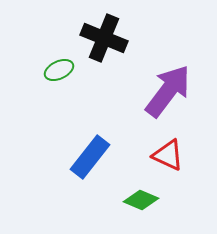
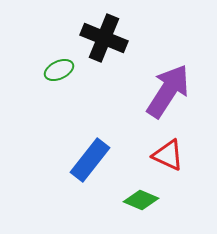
purple arrow: rotated 4 degrees counterclockwise
blue rectangle: moved 3 px down
